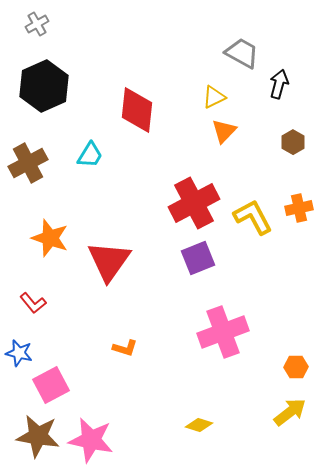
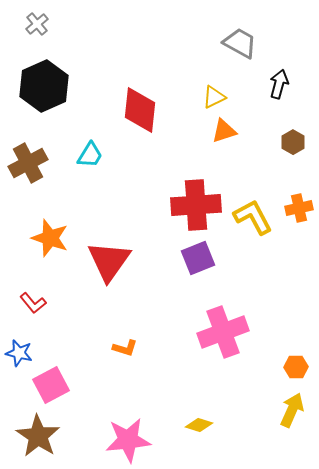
gray cross: rotated 10 degrees counterclockwise
gray trapezoid: moved 2 px left, 10 px up
red diamond: moved 3 px right
orange triangle: rotated 28 degrees clockwise
red cross: moved 2 px right, 2 px down; rotated 24 degrees clockwise
yellow arrow: moved 2 px right, 2 px up; rotated 28 degrees counterclockwise
brown star: rotated 24 degrees clockwise
pink star: moved 37 px right; rotated 18 degrees counterclockwise
